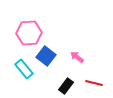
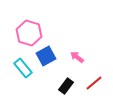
pink hexagon: rotated 20 degrees clockwise
blue square: rotated 24 degrees clockwise
cyan rectangle: moved 1 px left, 1 px up
red line: rotated 54 degrees counterclockwise
